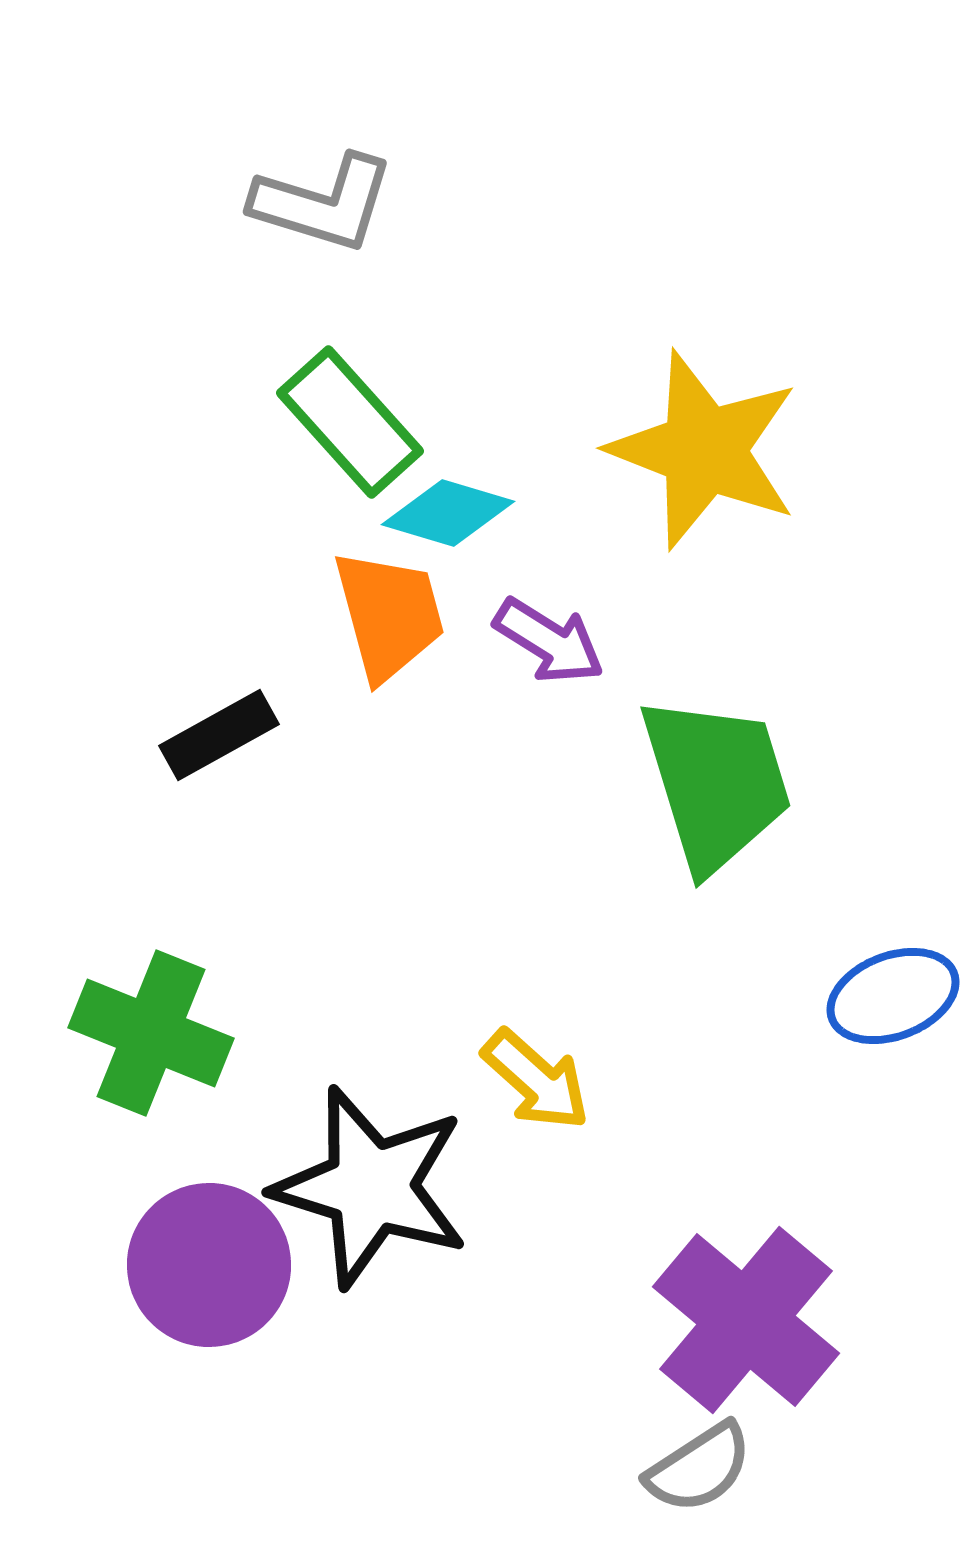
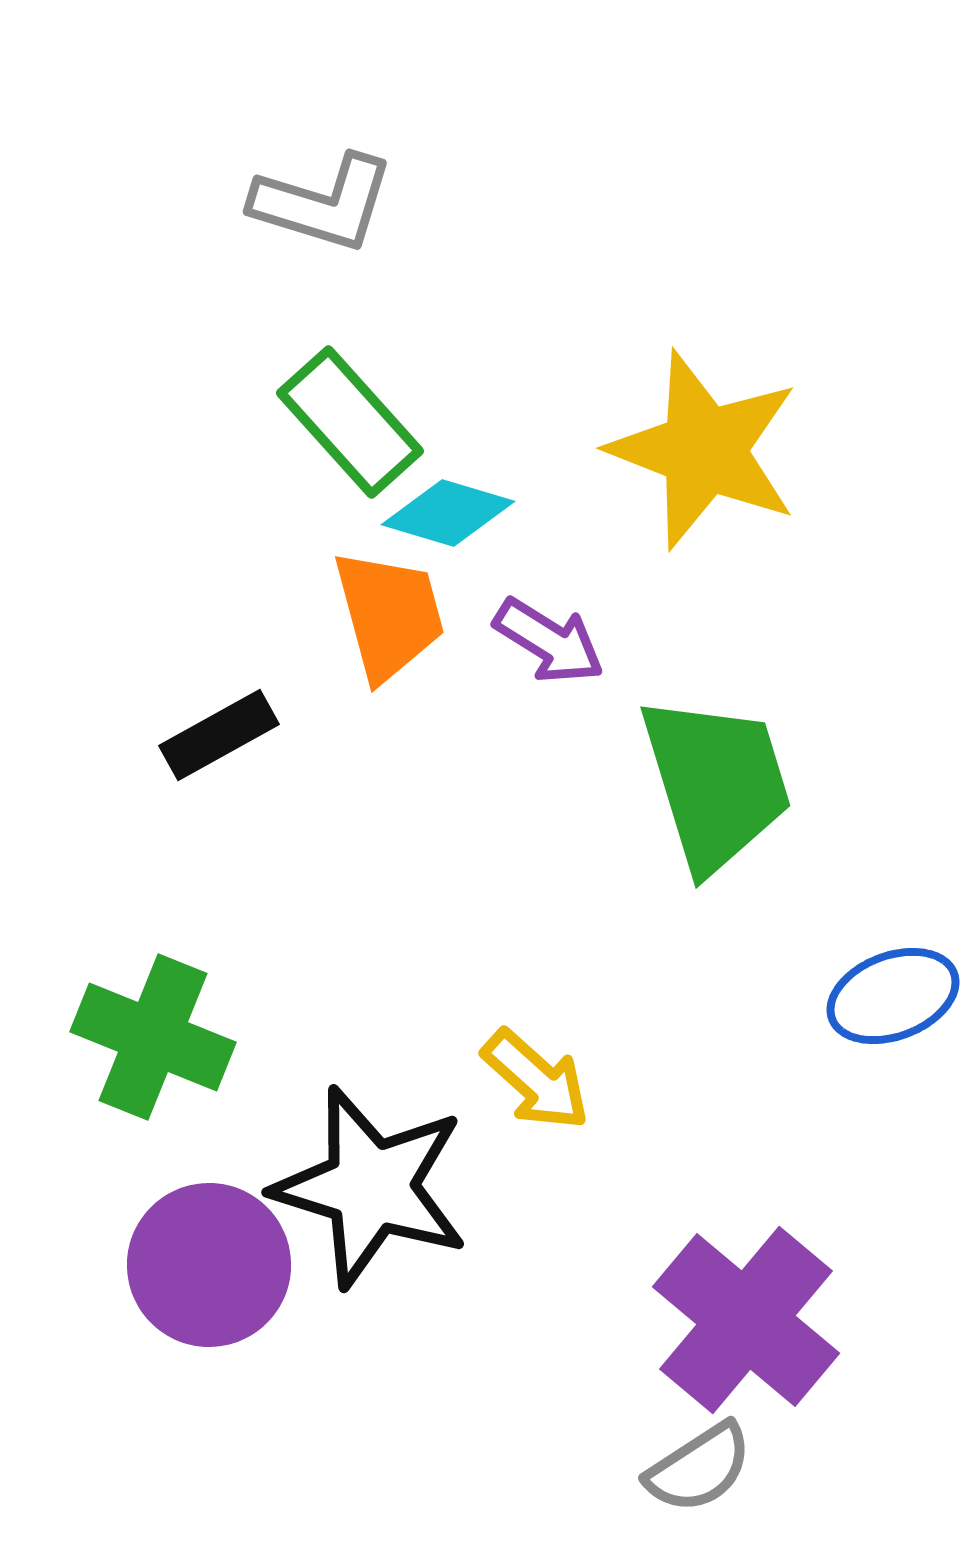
green cross: moved 2 px right, 4 px down
